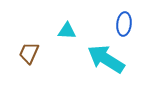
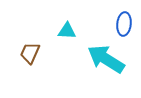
brown trapezoid: moved 1 px right
